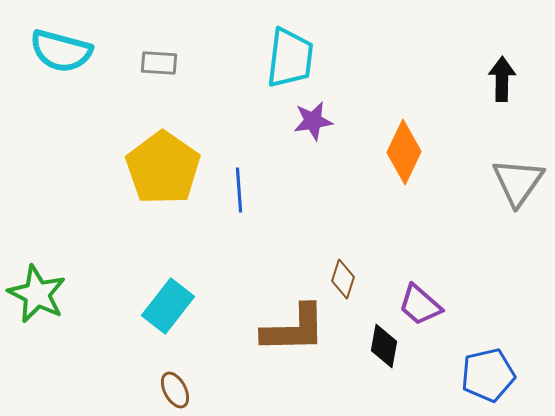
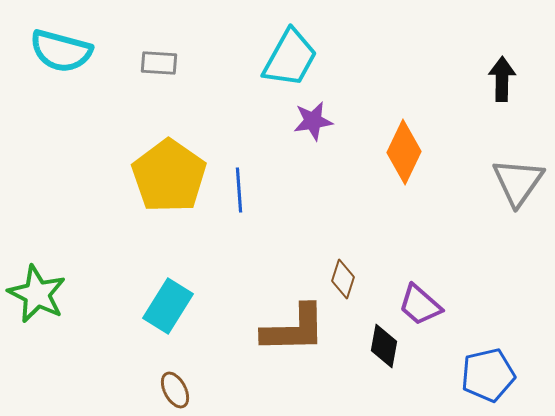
cyan trapezoid: rotated 22 degrees clockwise
yellow pentagon: moved 6 px right, 8 px down
cyan rectangle: rotated 6 degrees counterclockwise
